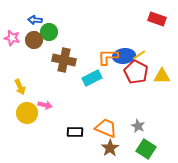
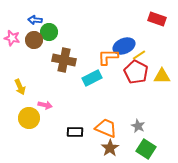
blue ellipse: moved 10 px up; rotated 15 degrees counterclockwise
yellow circle: moved 2 px right, 5 px down
